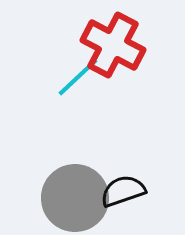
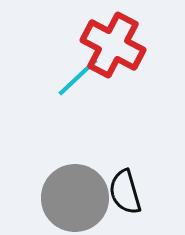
black semicircle: moved 2 px right, 1 px down; rotated 87 degrees counterclockwise
